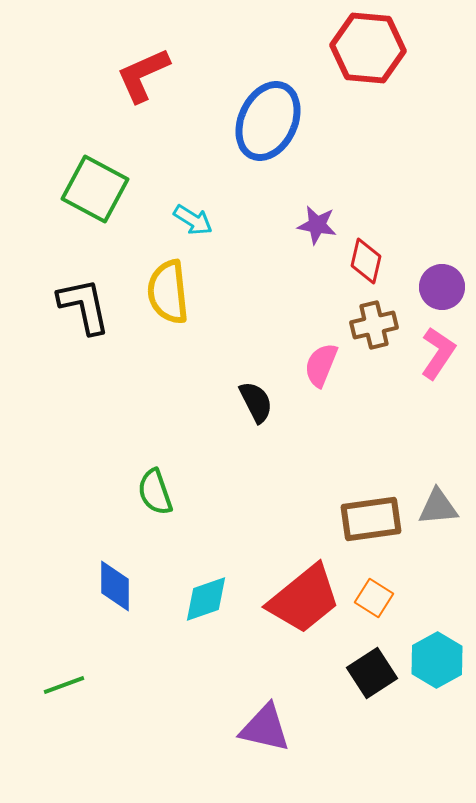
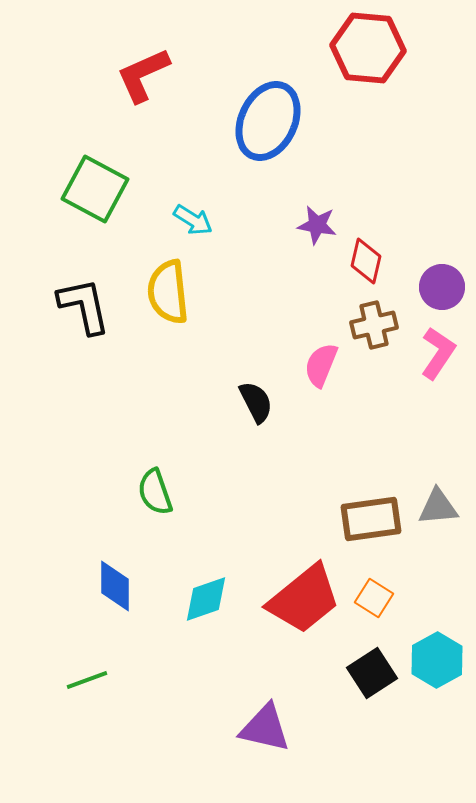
green line: moved 23 px right, 5 px up
